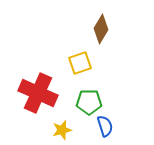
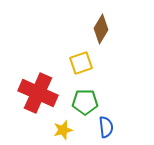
yellow square: moved 1 px right
green pentagon: moved 4 px left
blue semicircle: moved 1 px right, 1 px down; rotated 10 degrees clockwise
yellow star: moved 1 px right
